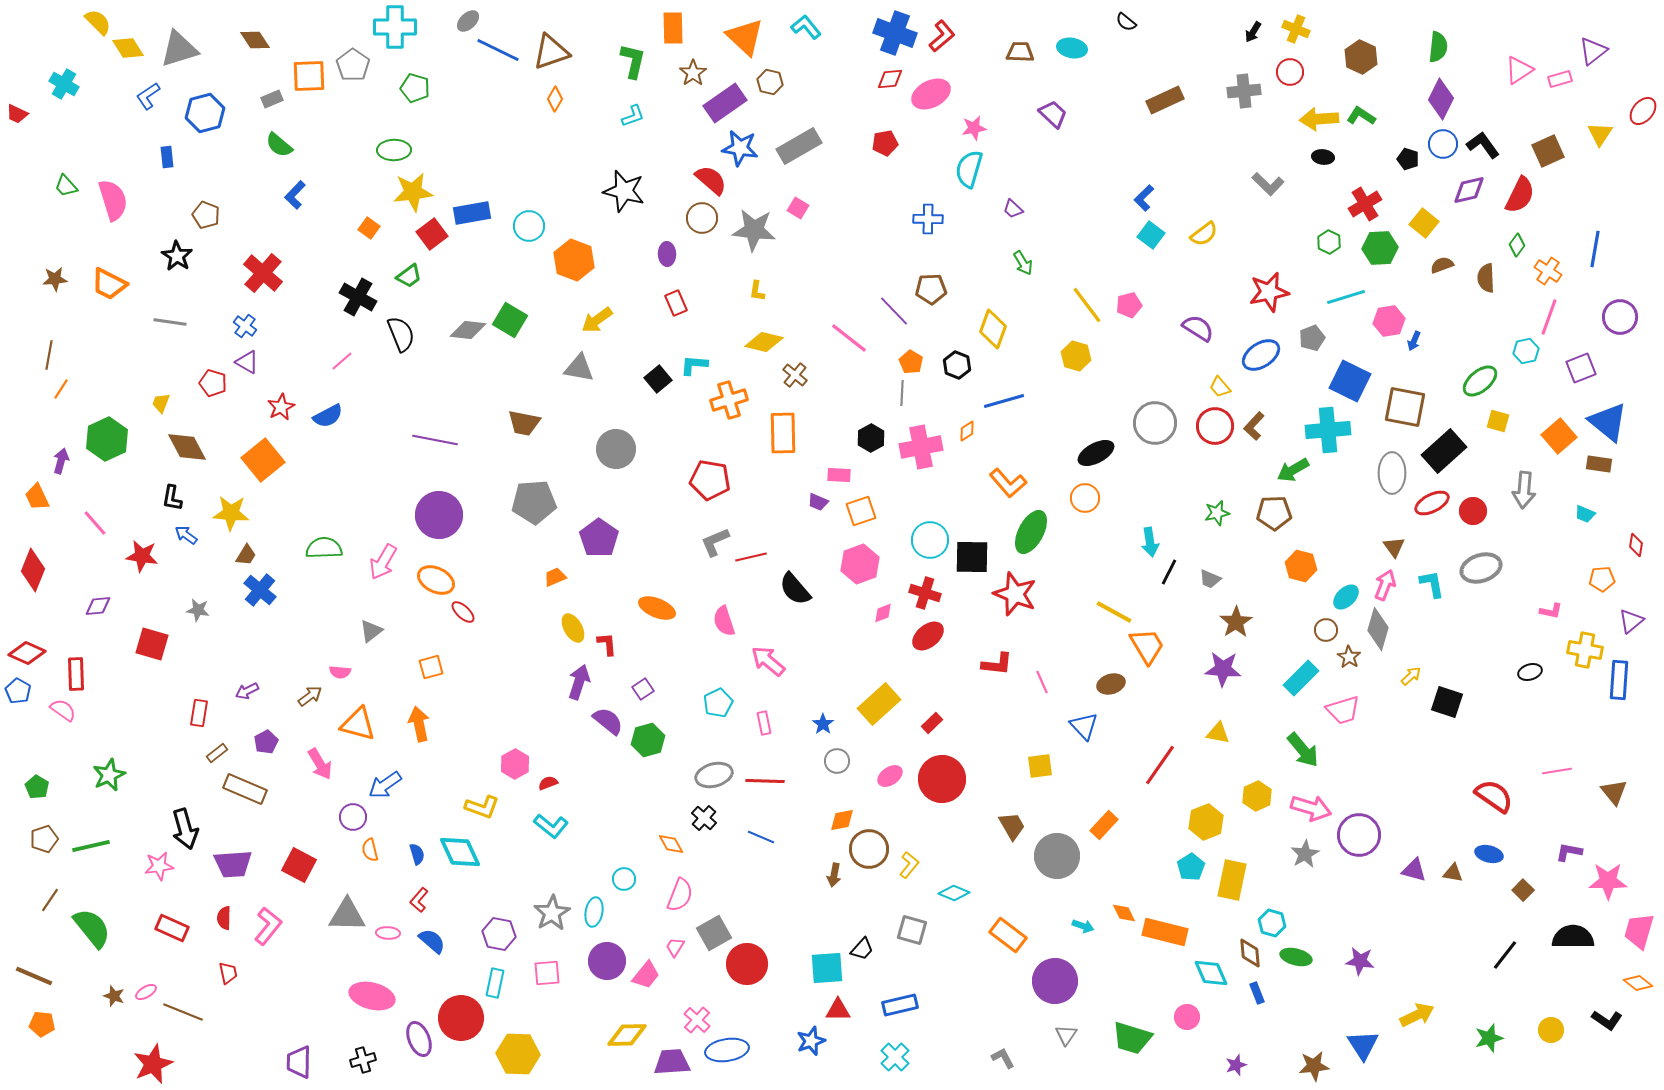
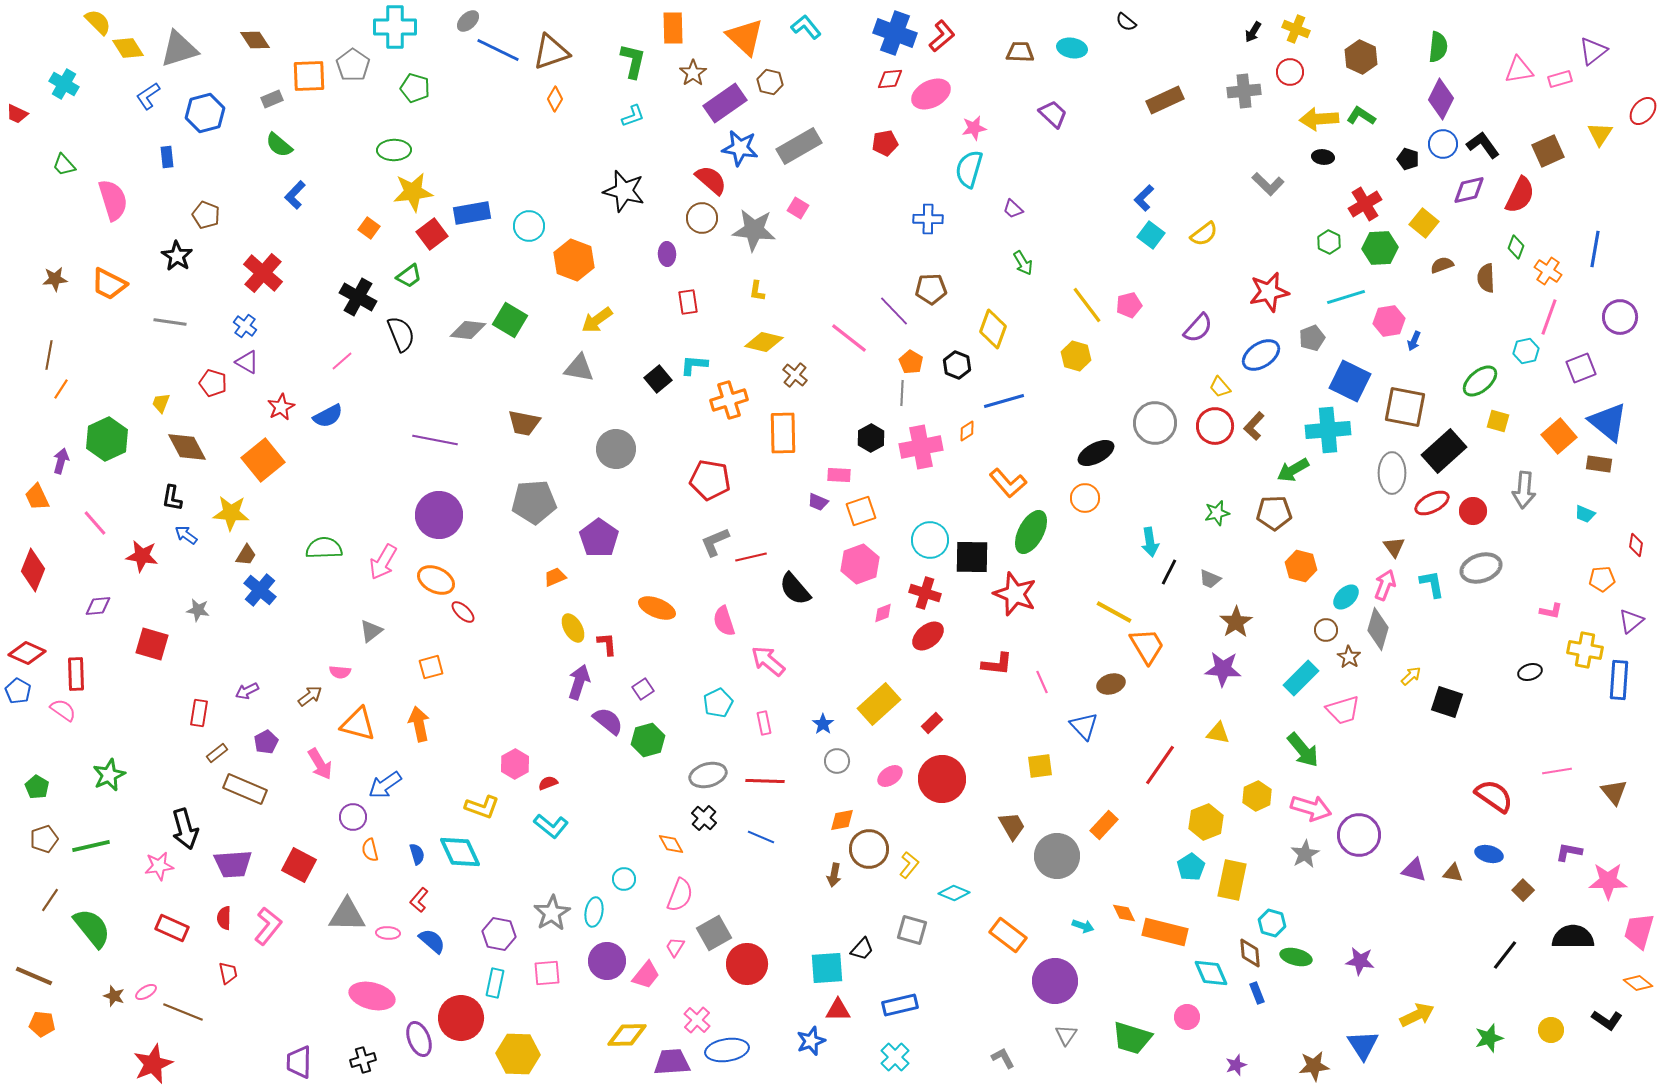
pink triangle at (1519, 70): rotated 24 degrees clockwise
green trapezoid at (66, 186): moved 2 px left, 21 px up
green diamond at (1517, 245): moved 1 px left, 2 px down; rotated 15 degrees counterclockwise
red rectangle at (676, 303): moved 12 px right, 1 px up; rotated 15 degrees clockwise
purple semicircle at (1198, 328): rotated 100 degrees clockwise
gray ellipse at (714, 775): moved 6 px left
